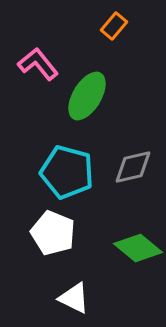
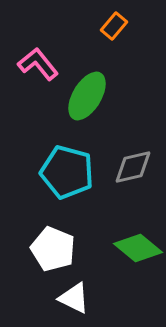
white pentagon: moved 16 px down
